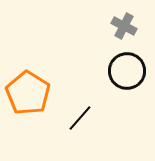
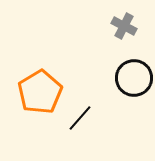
black circle: moved 7 px right, 7 px down
orange pentagon: moved 12 px right, 1 px up; rotated 9 degrees clockwise
